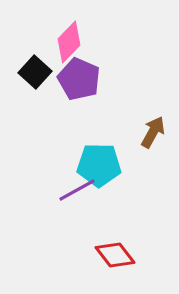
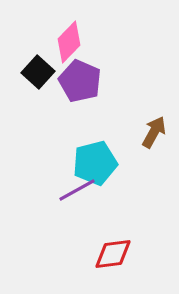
black square: moved 3 px right
purple pentagon: moved 1 px right, 2 px down
brown arrow: moved 1 px right
cyan pentagon: moved 4 px left, 2 px up; rotated 15 degrees counterclockwise
red diamond: moved 2 px left, 1 px up; rotated 60 degrees counterclockwise
